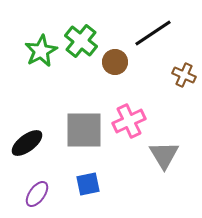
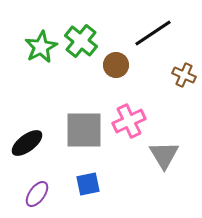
green star: moved 4 px up
brown circle: moved 1 px right, 3 px down
